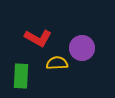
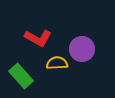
purple circle: moved 1 px down
green rectangle: rotated 45 degrees counterclockwise
